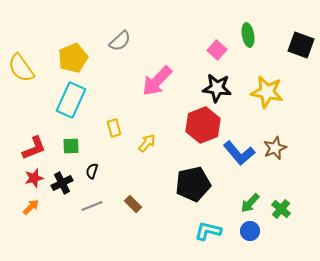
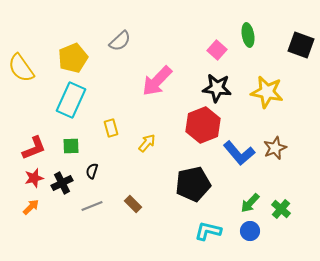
yellow rectangle: moved 3 px left
